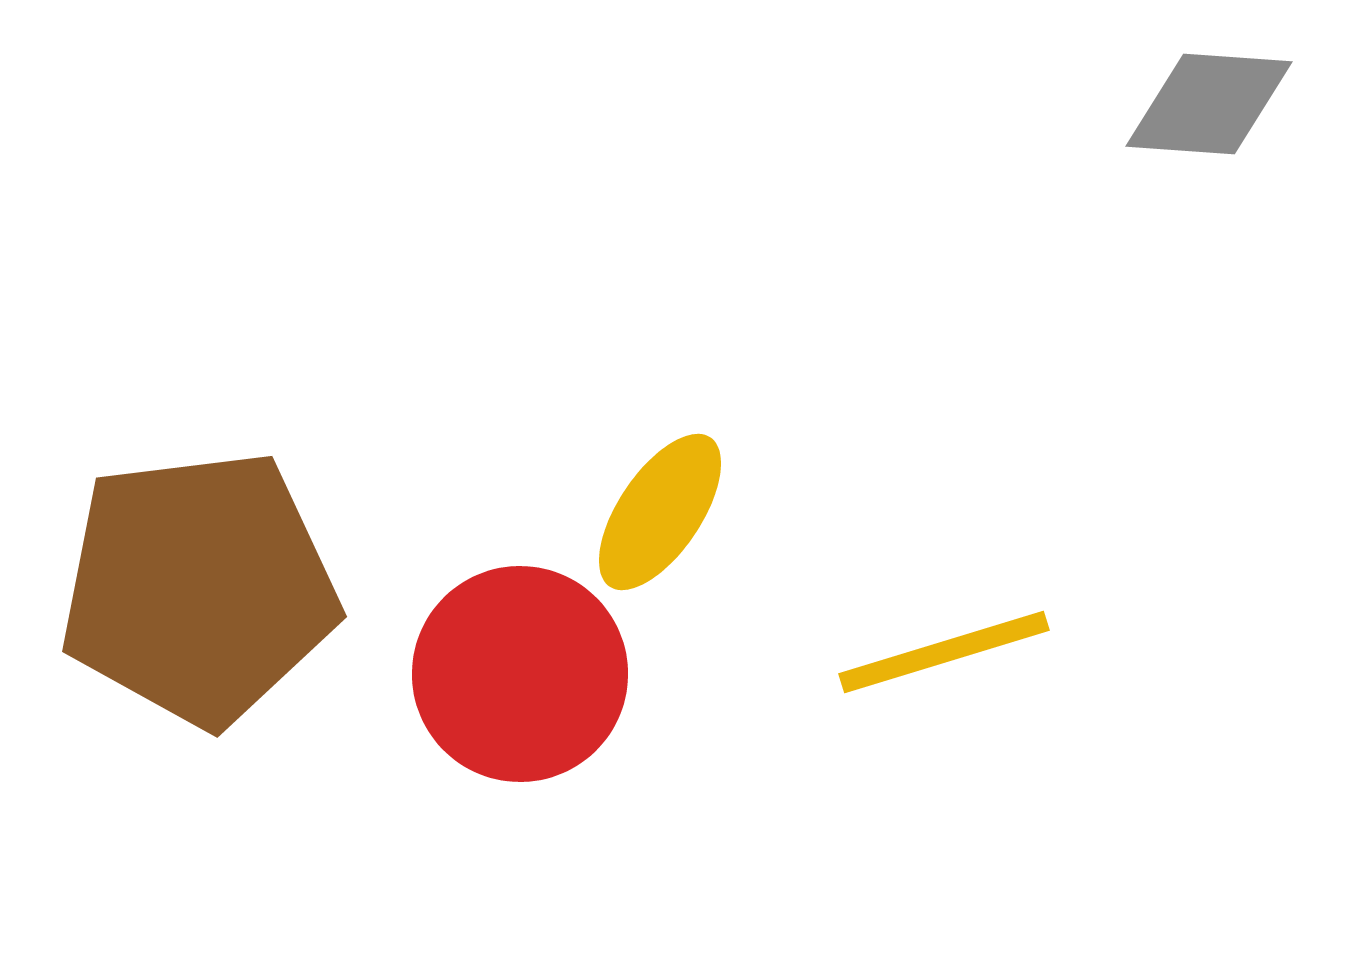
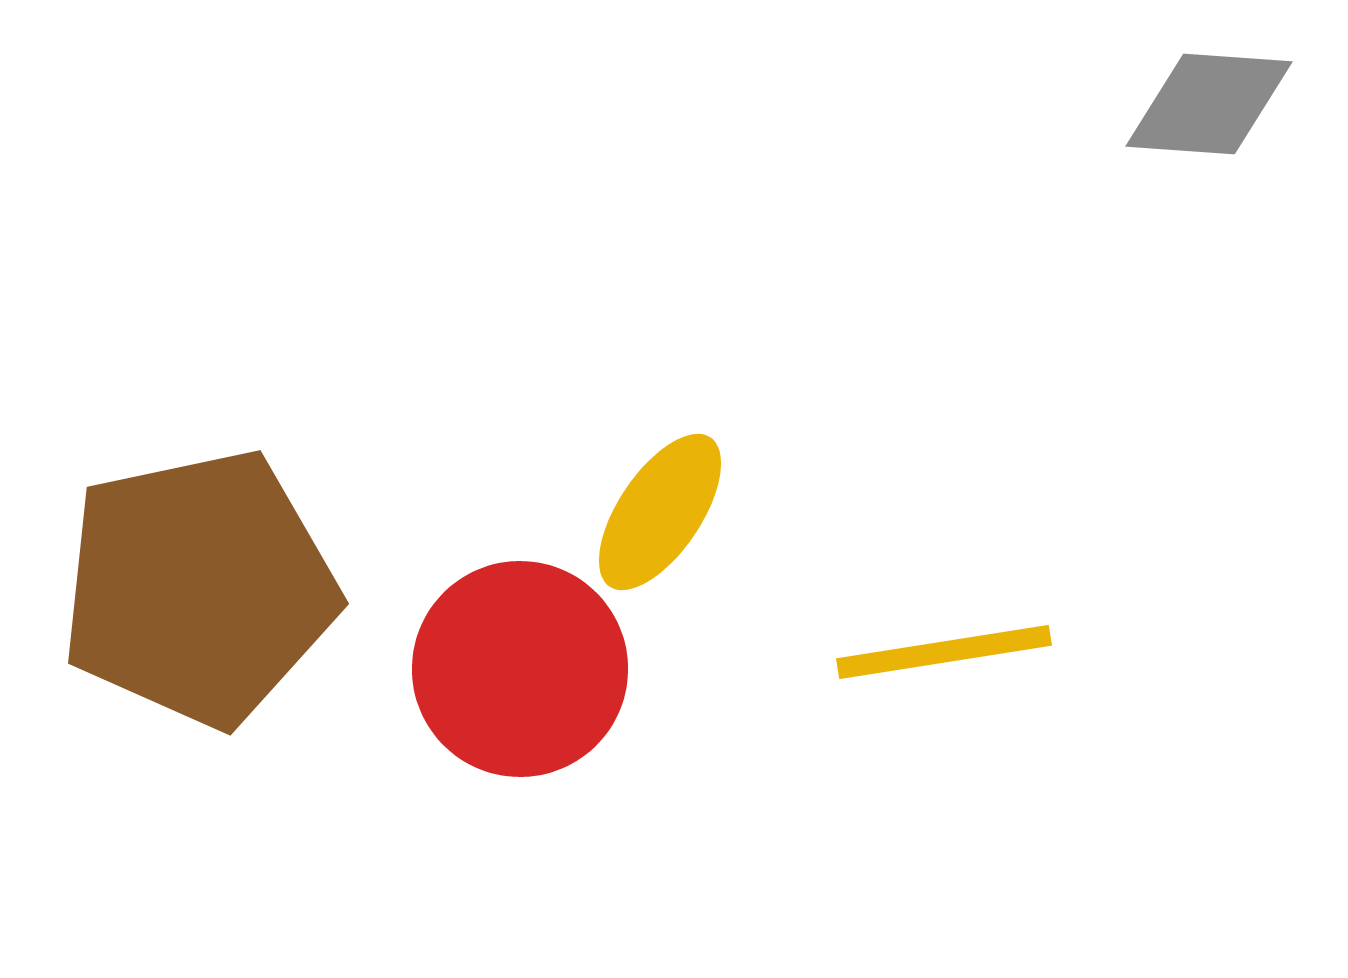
brown pentagon: rotated 5 degrees counterclockwise
yellow line: rotated 8 degrees clockwise
red circle: moved 5 px up
